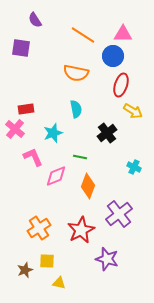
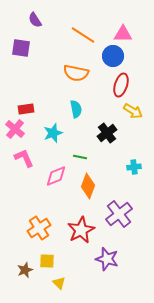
pink L-shape: moved 9 px left, 1 px down
cyan cross: rotated 32 degrees counterclockwise
yellow triangle: rotated 32 degrees clockwise
